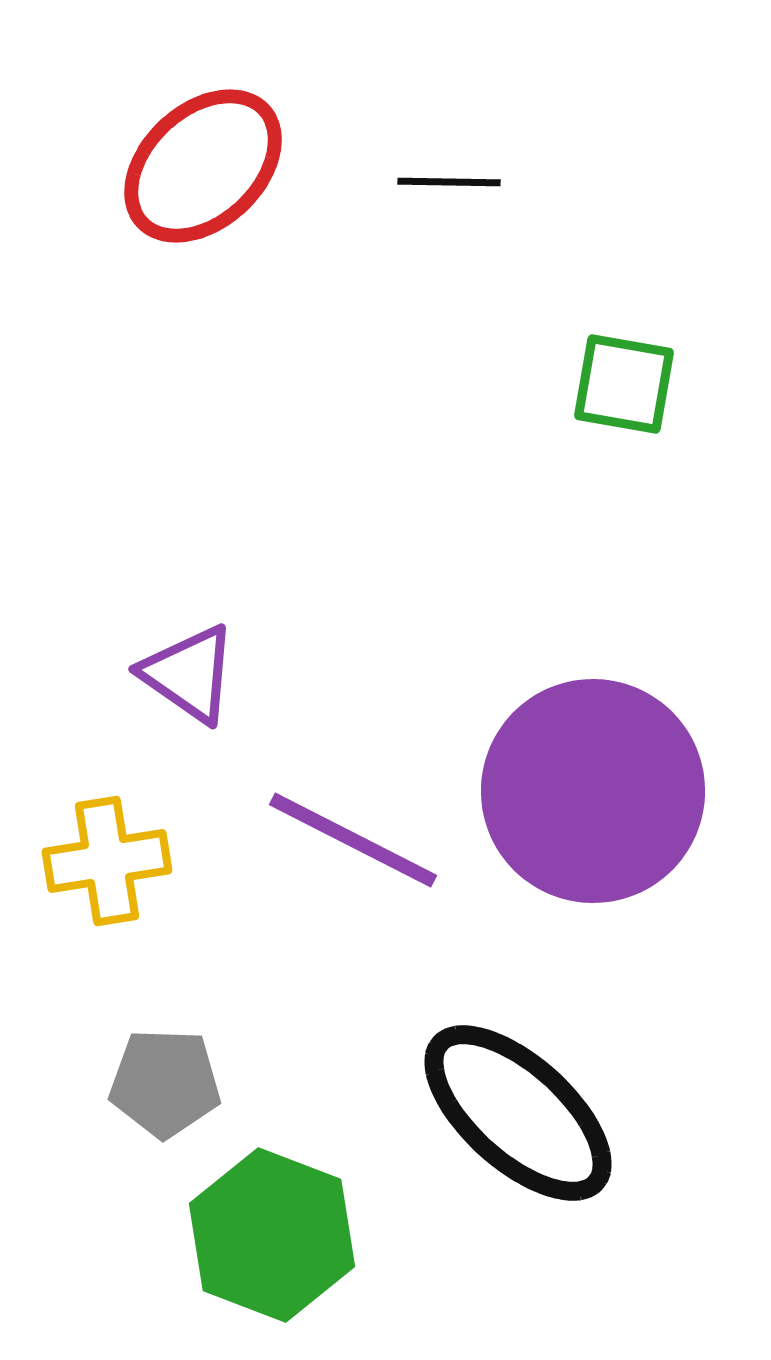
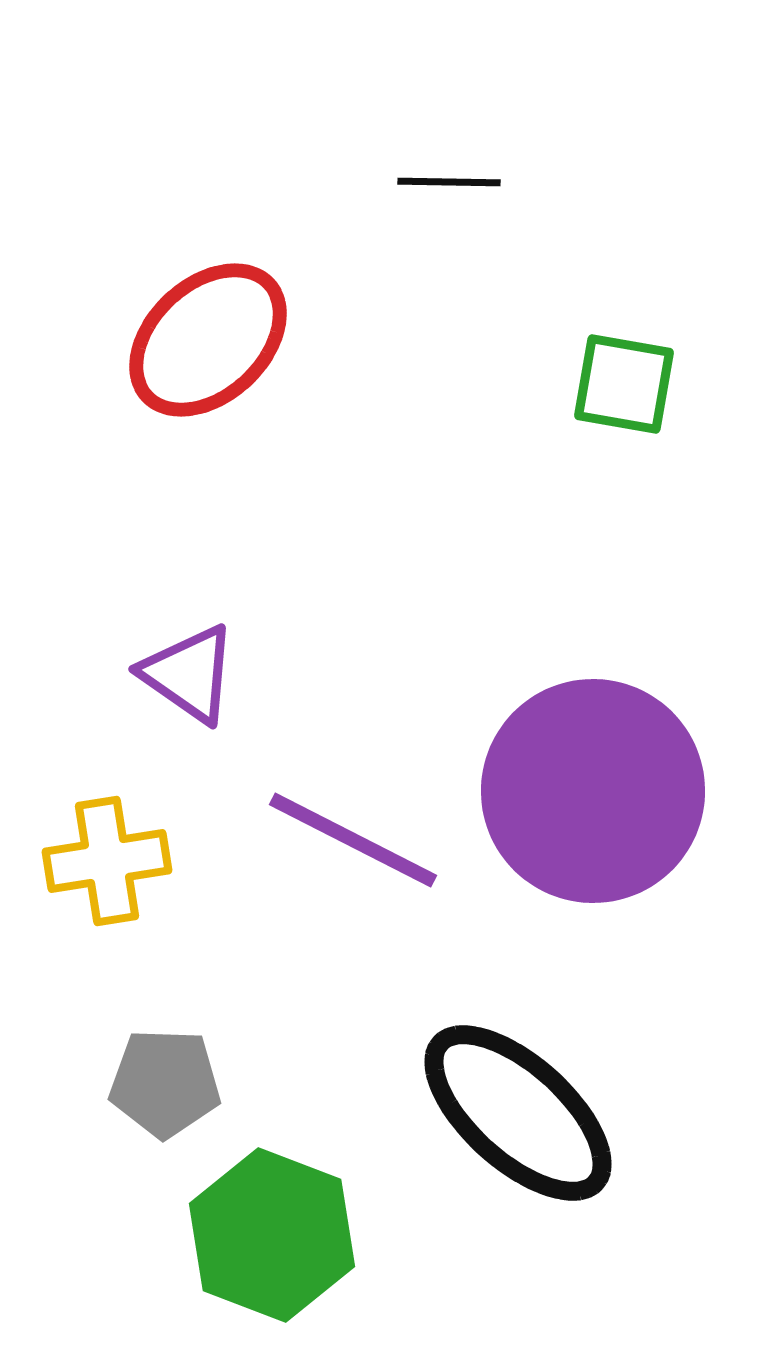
red ellipse: moved 5 px right, 174 px down
